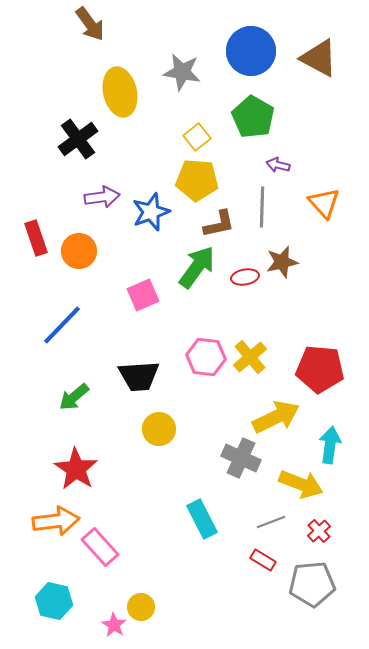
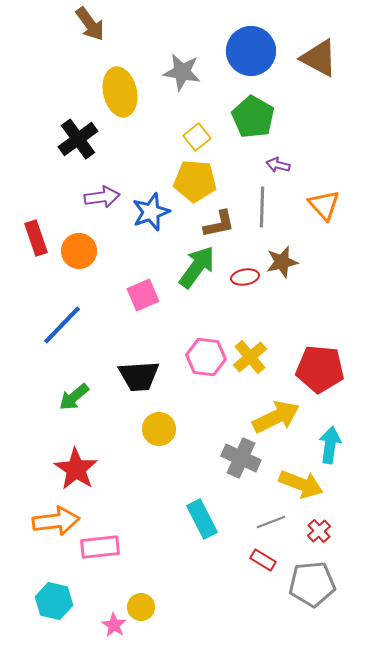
yellow pentagon at (197, 180): moved 2 px left, 1 px down
orange triangle at (324, 203): moved 2 px down
pink rectangle at (100, 547): rotated 54 degrees counterclockwise
